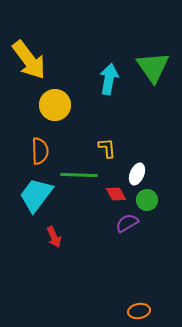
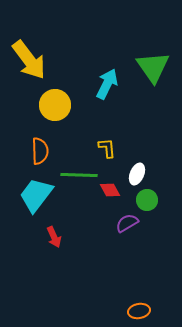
cyan arrow: moved 2 px left, 5 px down; rotated 16 degrees clockwise
red diamond: moved 6 px left, 4 px up
